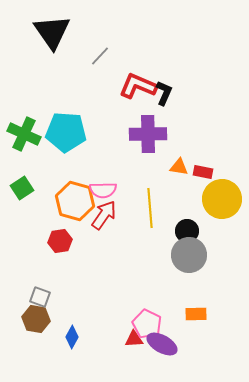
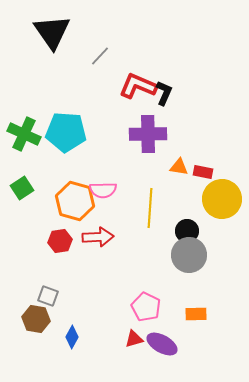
yellow line: rotated 9 degrees clockwise
red arrow: moved 6 px left, 22 px down; rotated 52 degrees clockwise
gray square: moved 8 px right, 1 px up
pink pentagon: moved 1 px left, 17 px up
red triangle: rotated 12 degrees counterclockwise
